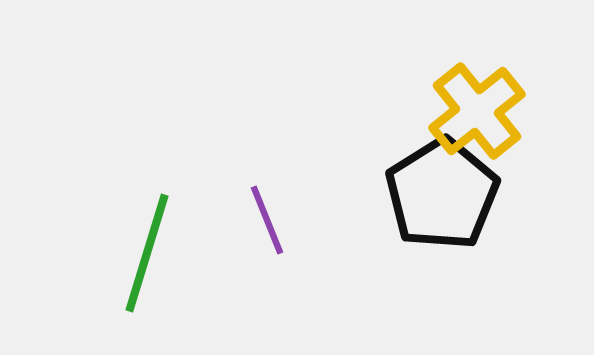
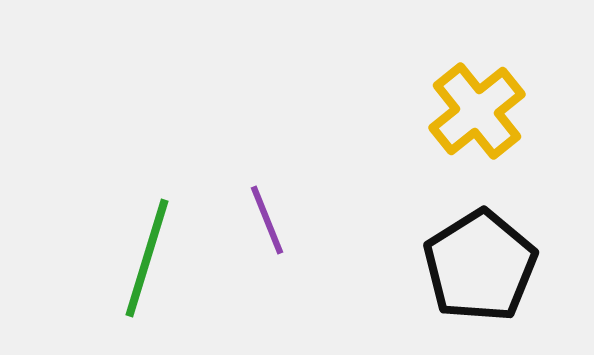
black pentagon: moved 38 px right, 72 px down
green line: moved 5 px down
